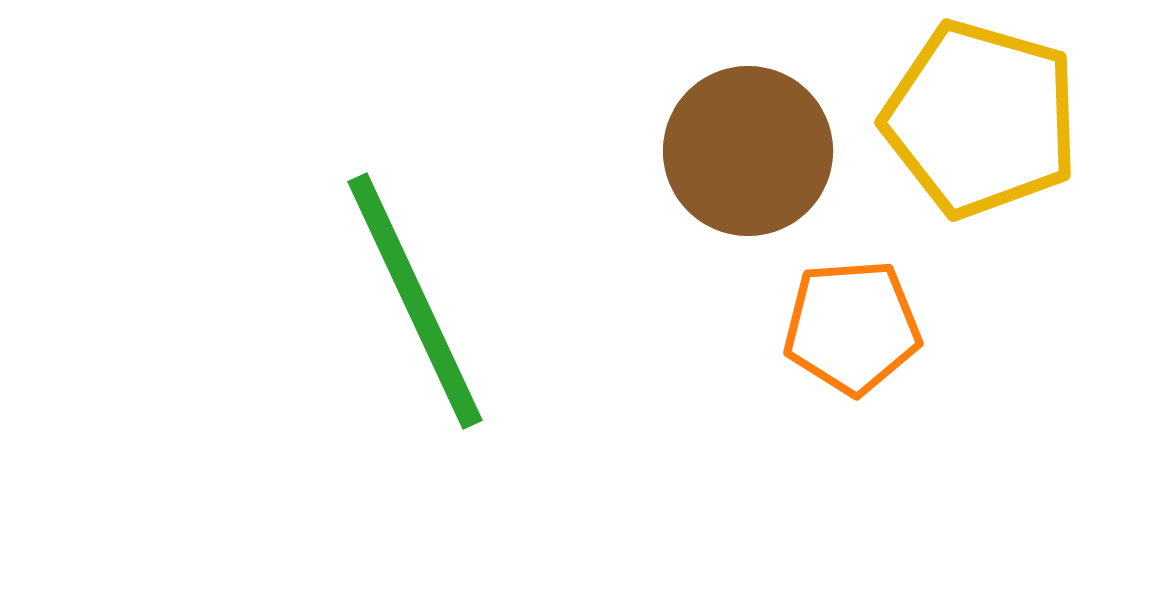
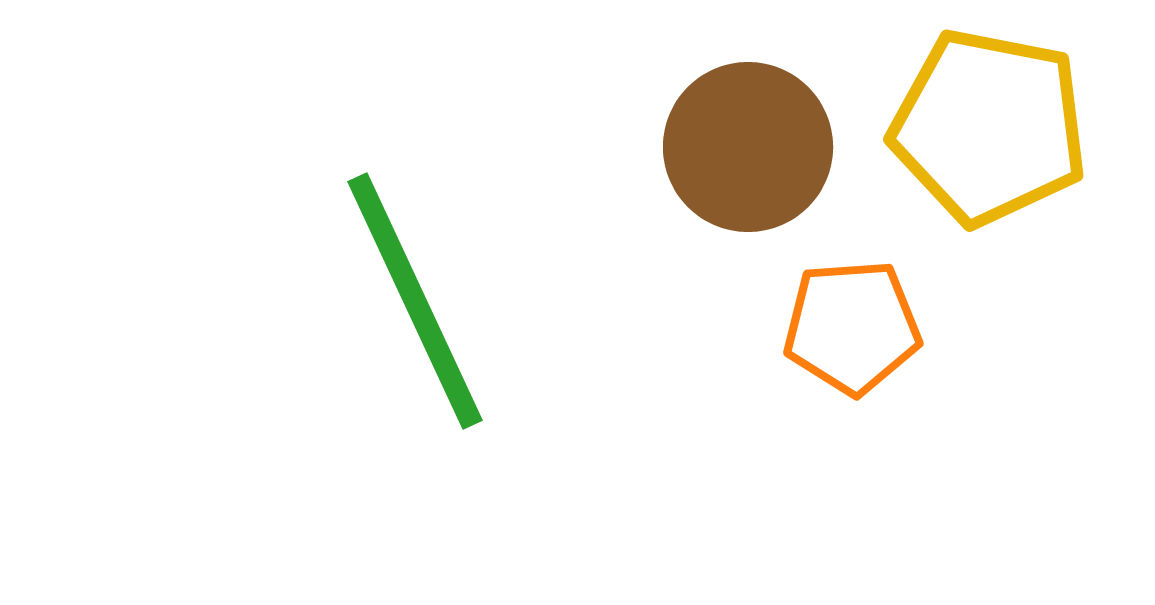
yellow pentagon: moved 8 px right, 8 px down; rotated 5 degrees counterclockwise
brown circle: moved 4 px up
